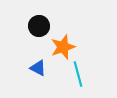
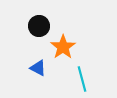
orange star: rotated 15 degrees counterclockwise
cyan line: moved 4 px right, 5 px down
